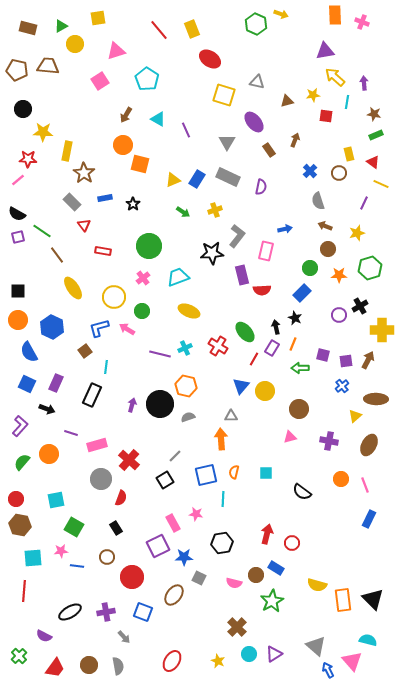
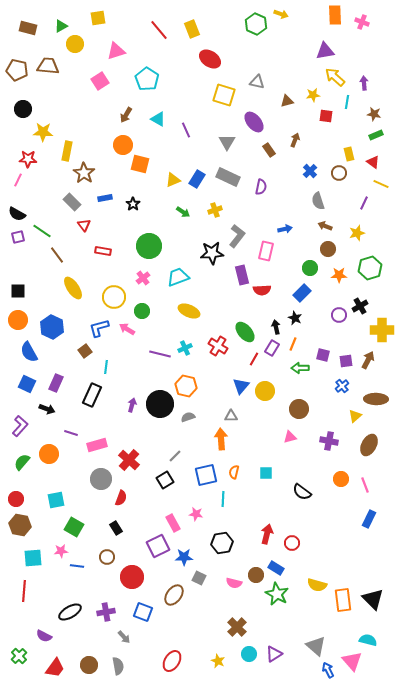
pink line at (18, 180): rotated 24 degrees counterclockwise
green star at (272, 601): moved 5 px right, 7 px up; rotated 15 degrees counterclockwise
